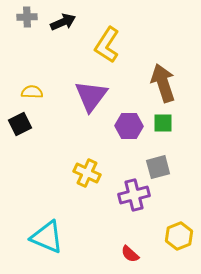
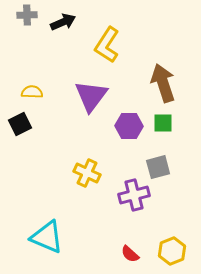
gray cross: moved 2 px up
yellow hexagon: moved 7 px left, 15 px down
